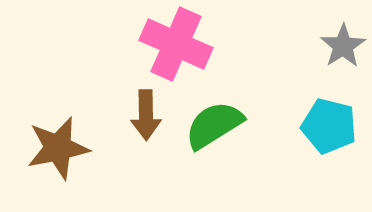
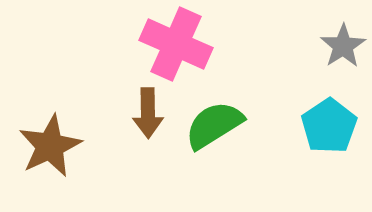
brown arrow: moved 2 px right, 2 px up
cyan pentagon: rotated 24 degrees clockwise
brown star: moved 8 px left, 2 px up; rotated 14 degrees counterclockwise
